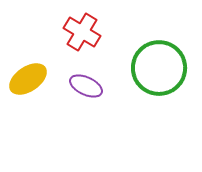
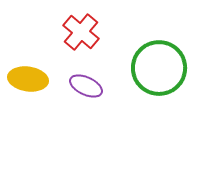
red cross: moved 1 px left; rotated 9 degrees clockwise
yellow ellipse: rotated 42 degrees clockwise
